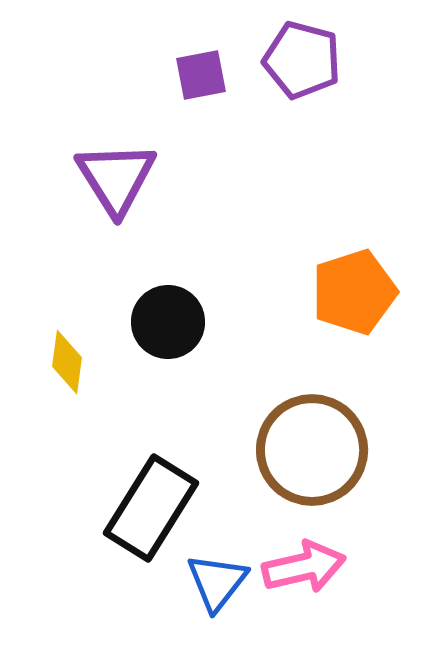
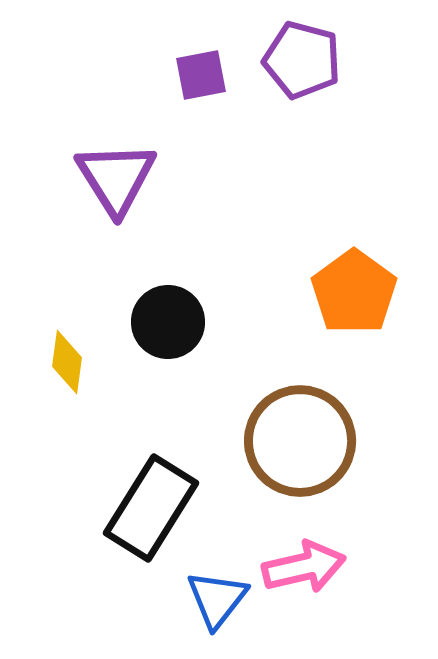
orange pentagon: rotated 18 degrees counterclockwise
brown circle: moved 12 px left, 9 px up
blue triangle: moved 17 px down
